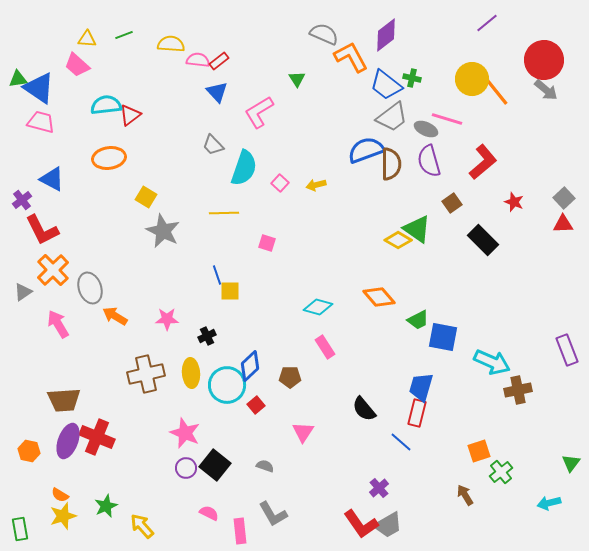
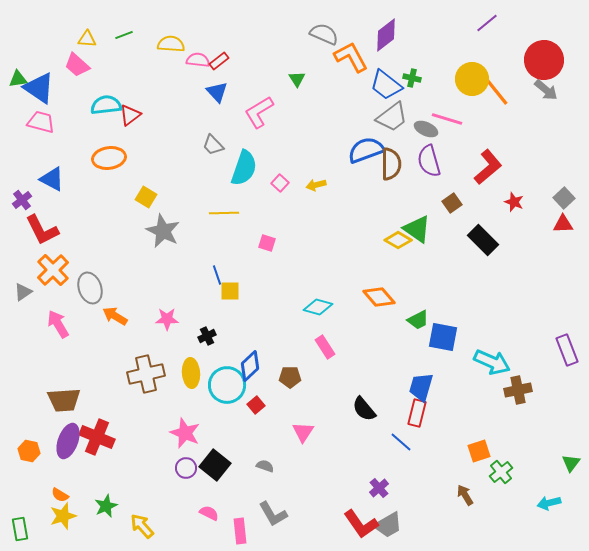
red L-shape at (483, 162): moved 5 px right, 5 px down
